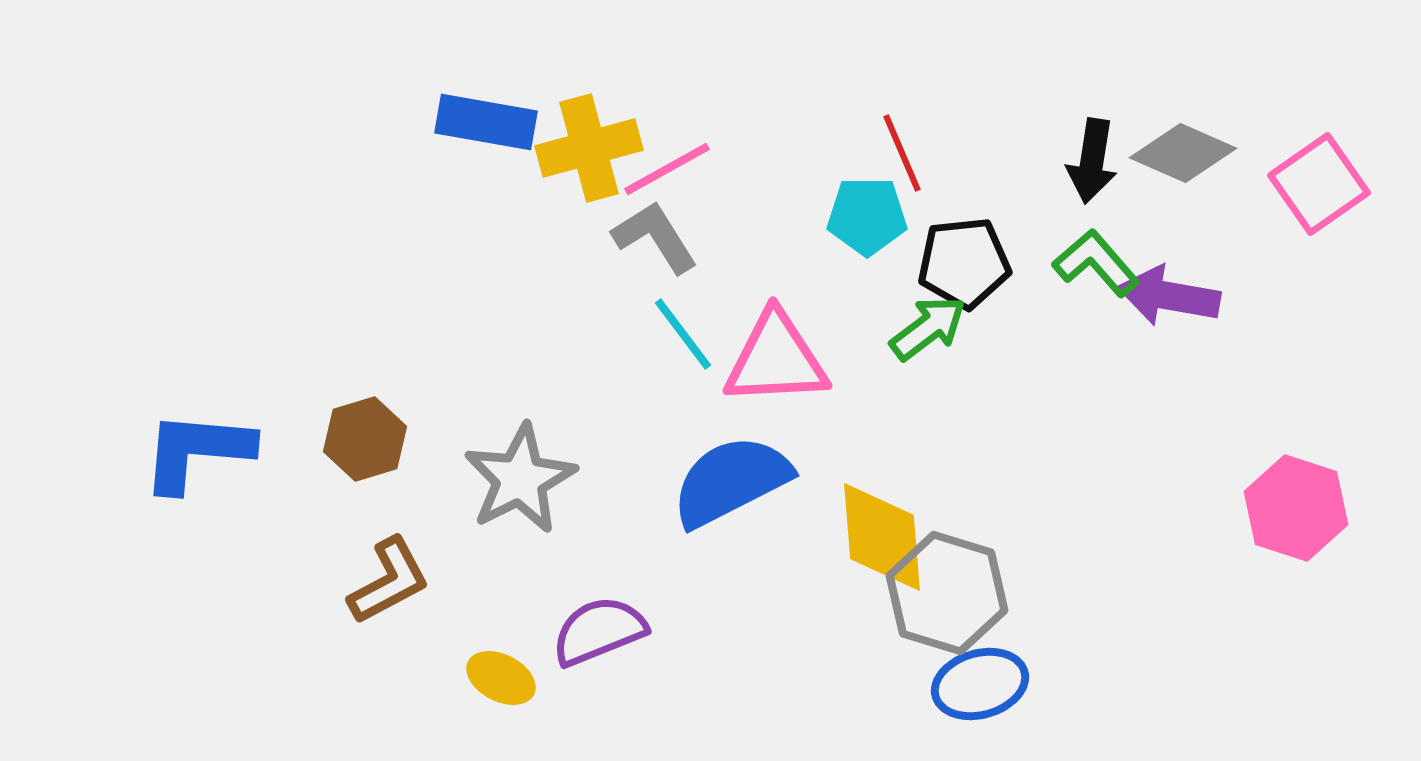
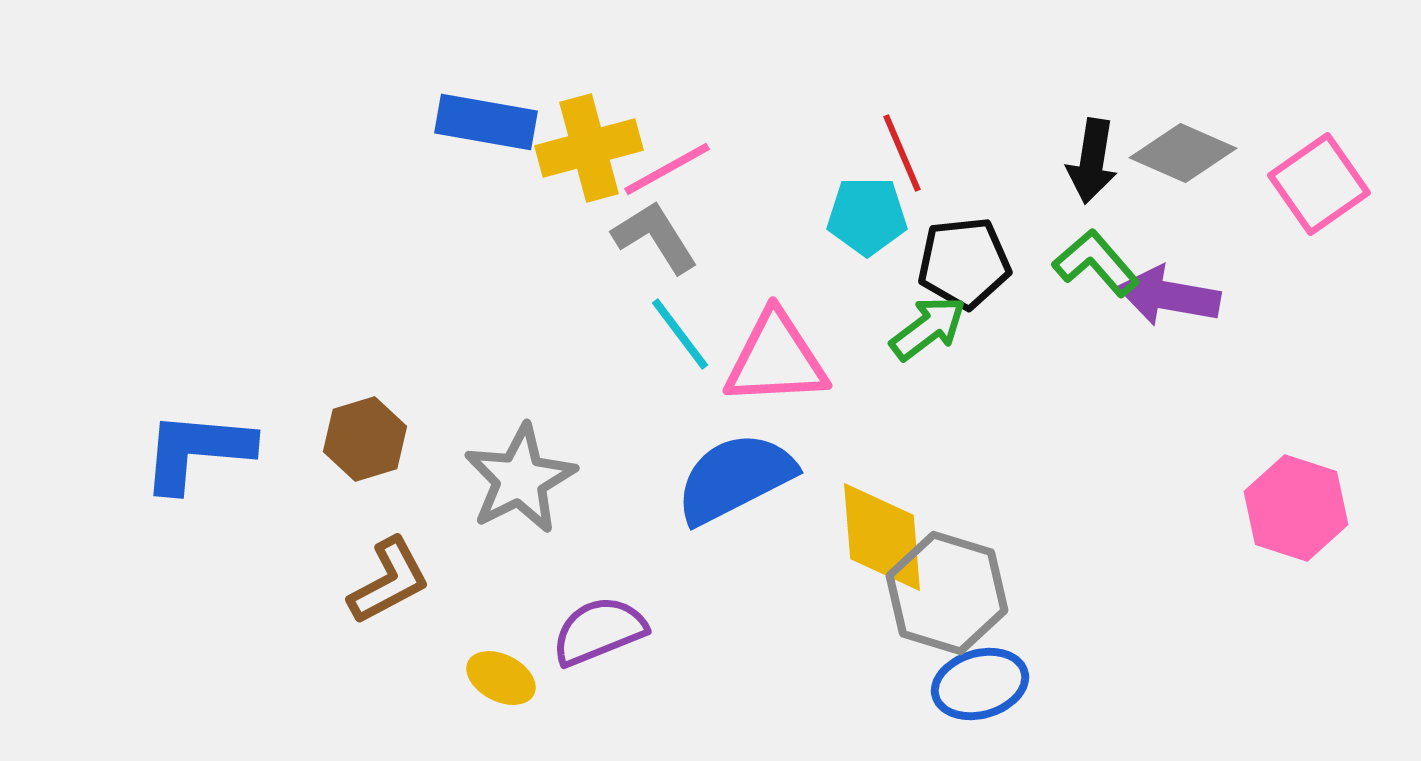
cyan line: moved 3 px left
blue semicircle: moved 4 px right, 3 px up
